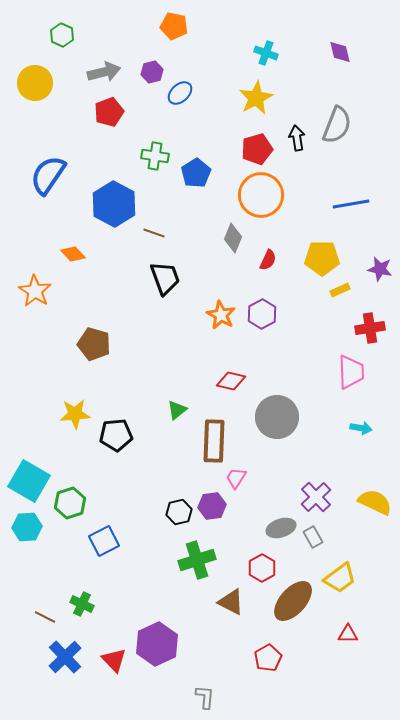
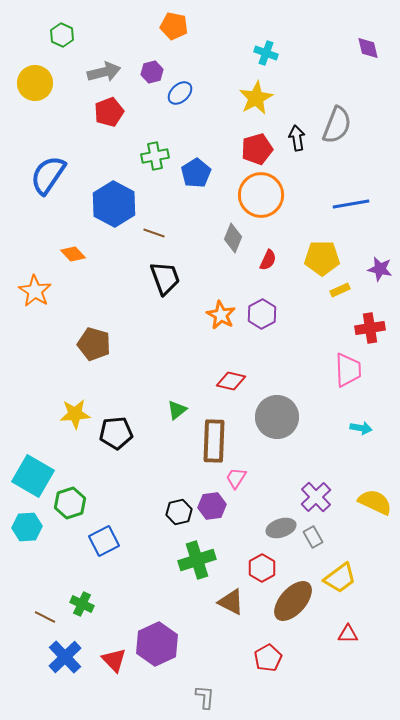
purple diamond at (340, 52): moved 28 px right, 4 px up
green cross at (155, 156): rotated 20 degrees counterclockwise
pink trapezoid at (351, 372): moved 3 px left, 2 px up
black pentagon at (116, 435): moved 2 px up
cyan square at (29, 481): moved 4 px right, 5 px up
